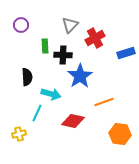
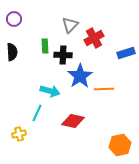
purple circle: moved 7 px left, 6 px up
red cross: moved 1 px left
black semicircle: moved 15 px left, 25 px up
cyan arrow: moved 1 px left, 3 px up
orange line: moved 13 px up; rotated 18 degrees clockwise
orange hexagon: moved 11 px down; rotated 20 degrees counterclockwise
